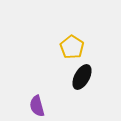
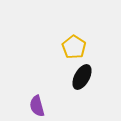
yellow pentagon: moved 2 px right
